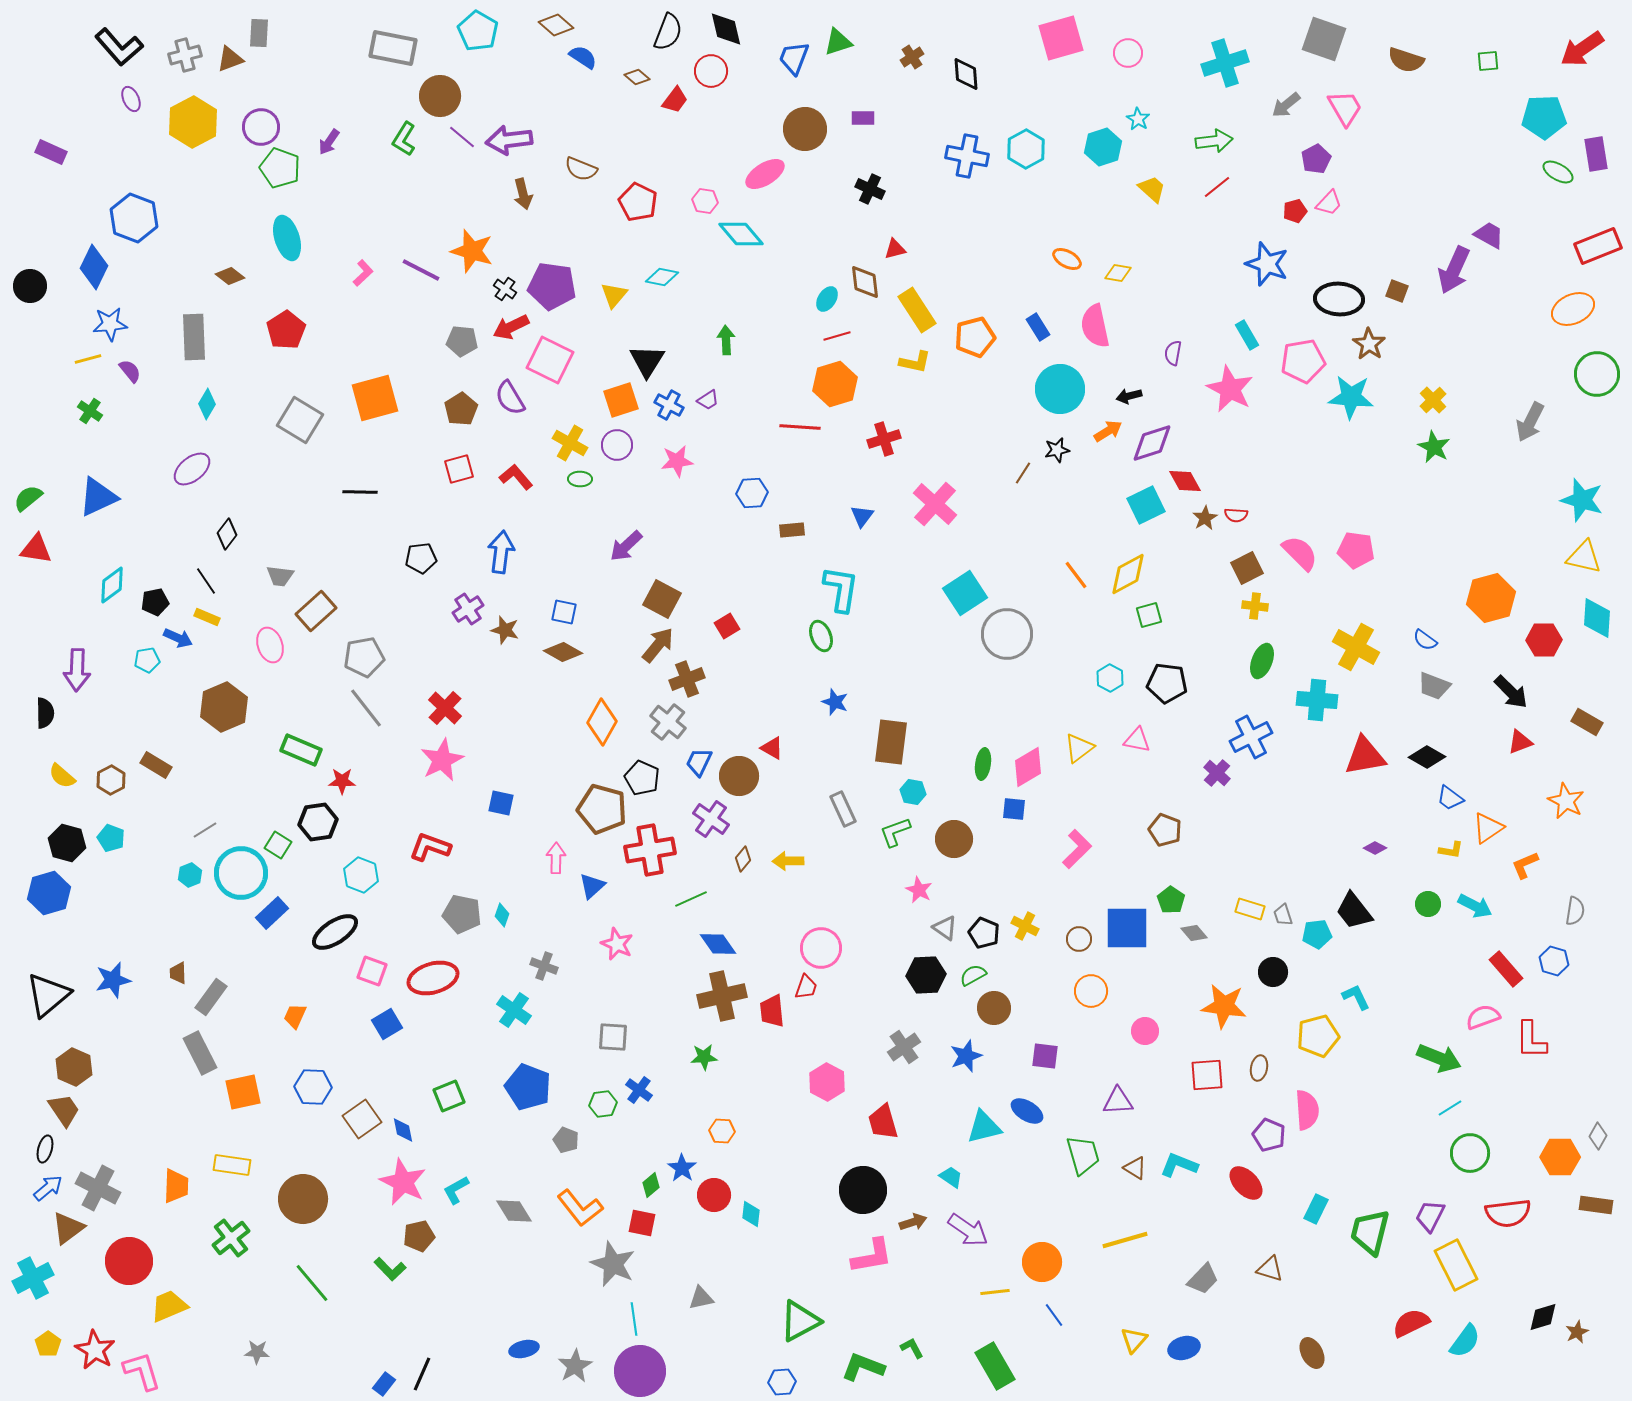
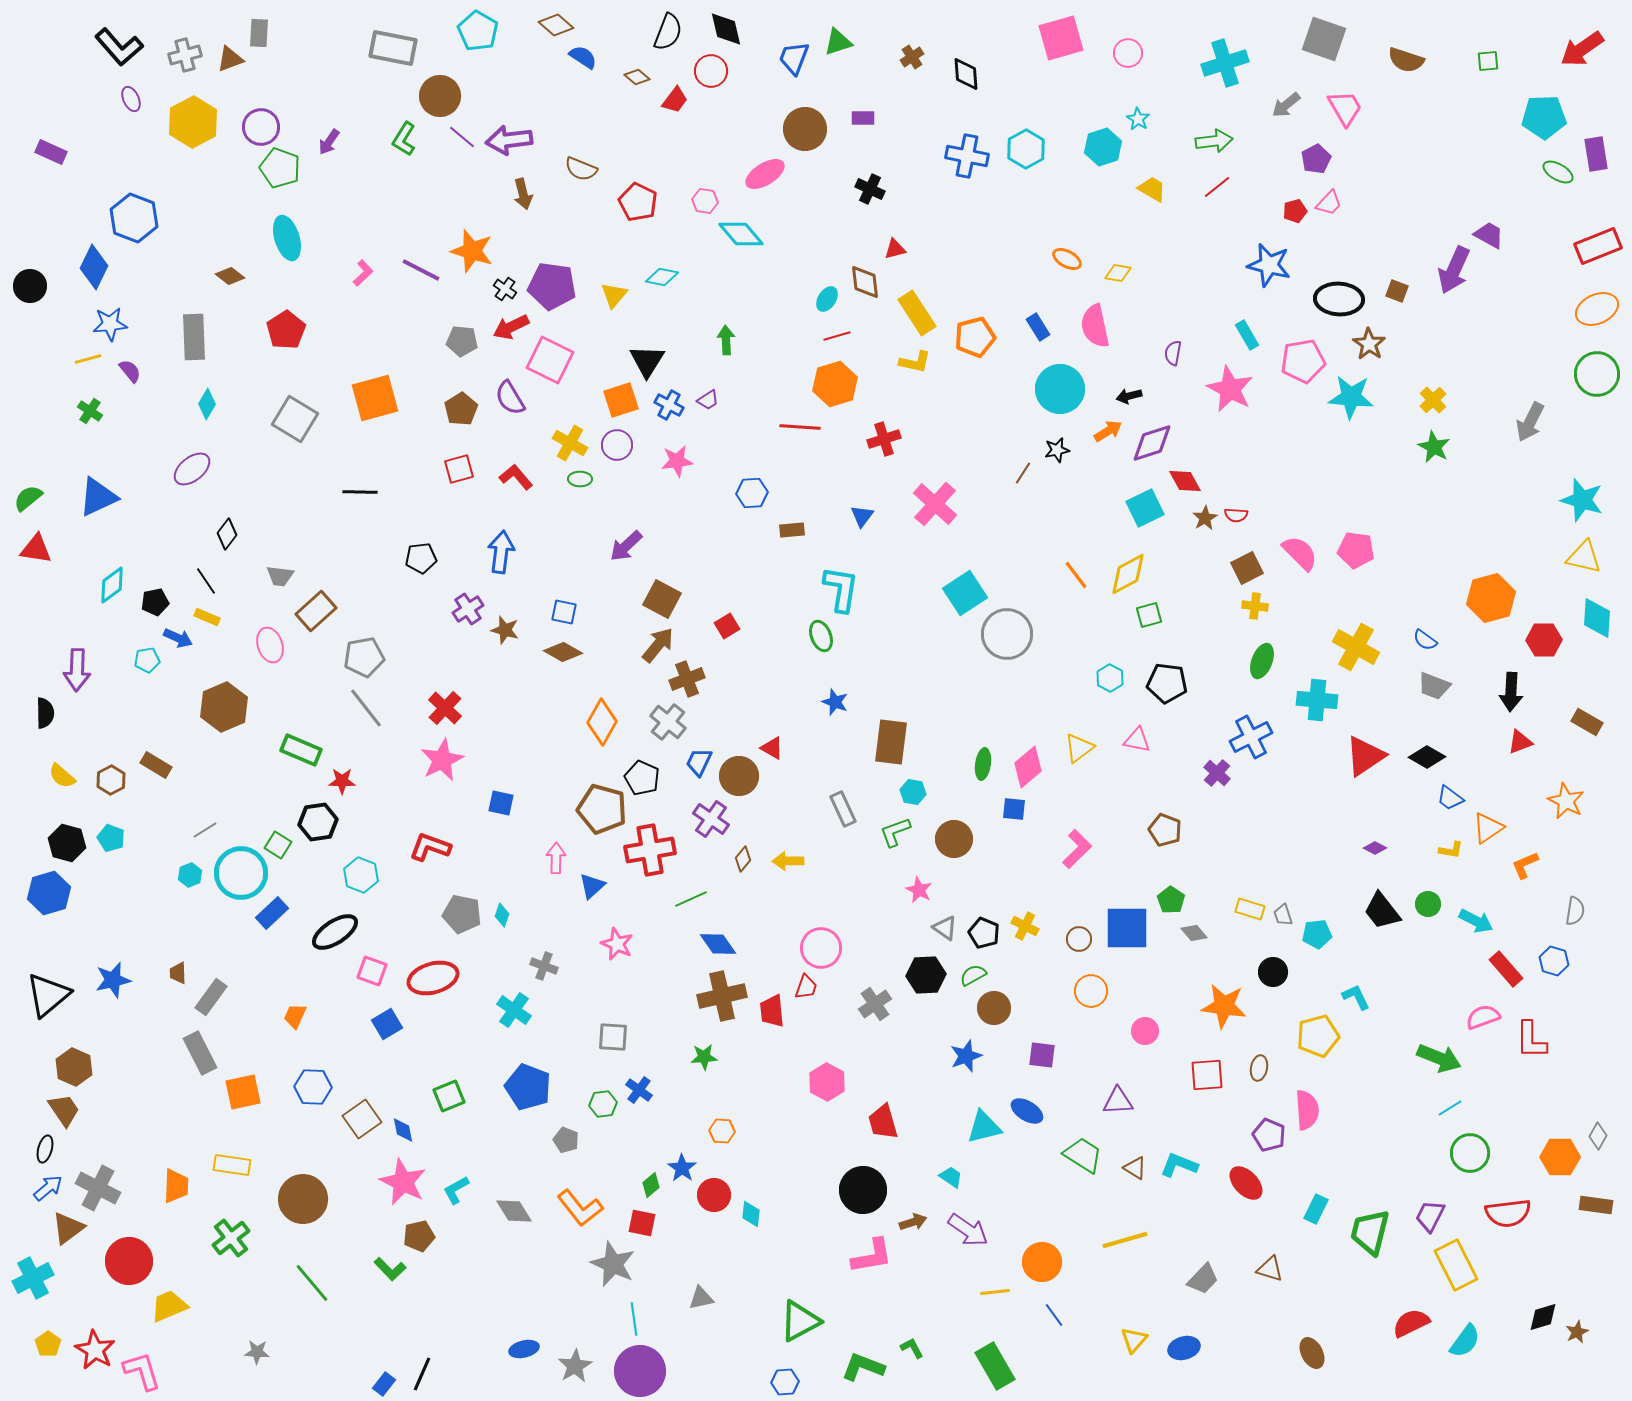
yellow trapezoid at (1152, 189): rotated 12 degrees counterclockwise
blue star at (1267, 264): moved 2 px right, 1 px down; rotated 6 degrees counterclockwise
orange ellipse at (1573, 309): moved 24 px right
yellow rectangle at (917, 310): moved 3 px down
gray square at (300, 420): moved 5 px left, 1 px up
cyan square at (1146, 505): moved 1 px left, 3 px down
black arrow at (1511, 692): rotated 48 degrees clockwise
red triangle at (1365, 756): rotated 24 degrees counterclockwise
pink diamond at (1028, 767): rotated 9 degrees counterclockwise
cyan arrow at (1475, 906): moved 1 px right, 15 px down
black trapezoid at (1354, 911): moved 28 px right
gray cross at (904, 1047): moved 29 px left, 43 px up
purple square at (1045, 1056): moved 3 px left, 1 px up
green trapezoid at (1083, 1155): rotated 42 degrees counterclockwise
blue hexagon at (782, 1382): moved 3 px right
